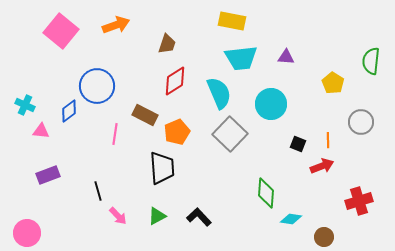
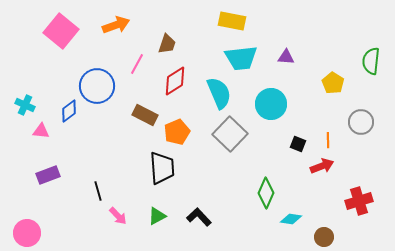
pink line: moved 22 px right, 70 px up; rotated 20 degrees clockwise
green diamond: rotated 20 degrees clockwise
